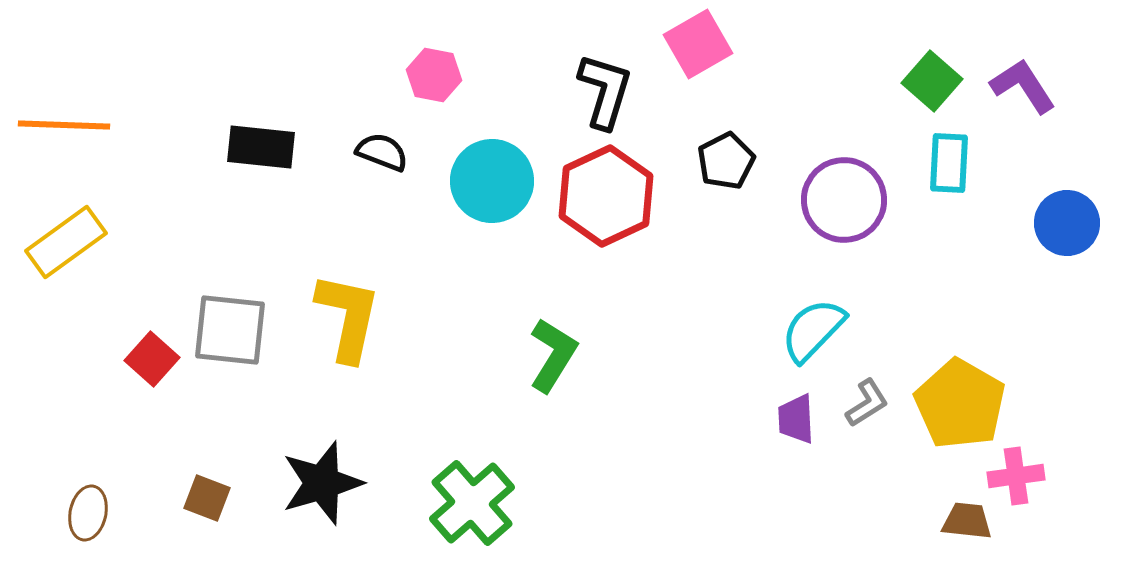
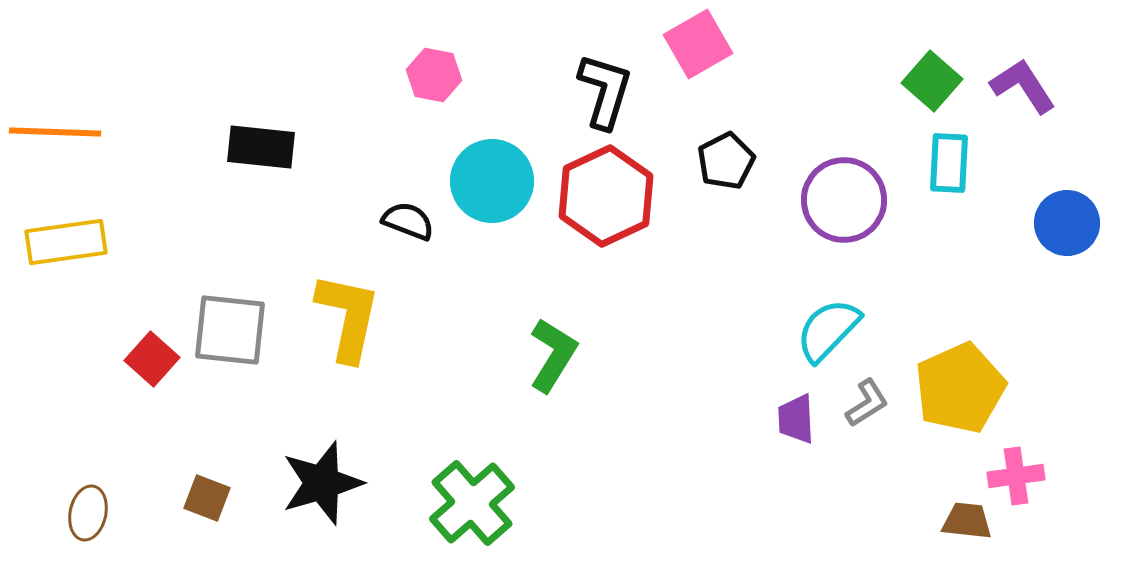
orange line: moved 9 px left, 7 px down
black semicircle: moved 26 px right, 69 px down
yellow rectangle: rotated 28 degrees clockwise
cyan semicircle: moved 15 px right
yellow pentagon: moved 16 px up; rotated 18 degrees clockwise
